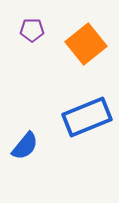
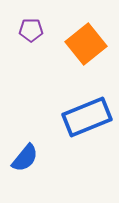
purple pentagon: moved 1 px left
blue semicircle: moved 12 px down
